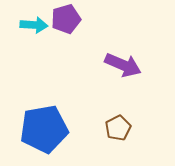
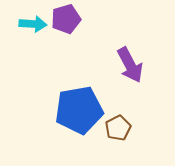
cyan arrow: moved 1 px left, 1 px up
purple arrow: moved 7 px right; rotated 39 degrees clockwise
blue pentagon: moved 35 px right, 19 px up
